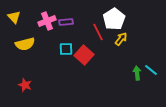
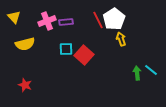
red line: moved 12 px up
yellow arrow: rotated 56 degrees counterclockwise
